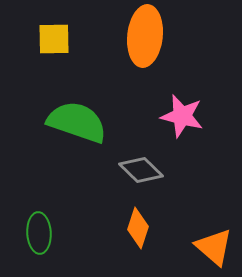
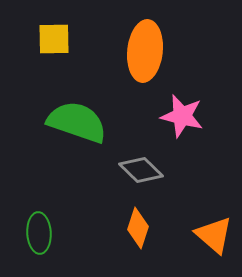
orange ellipse: moved 15 px down
orange triangle: moved 12 px up
